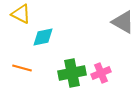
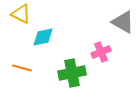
pink cross: moved 21 px up
